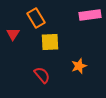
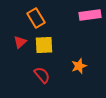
red triangle: moved 7 px right, 8 px down; rotated 16 degrees clockwise
yellow square: moved 6 px left, 3 px down
